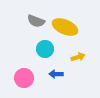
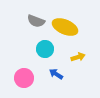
blue arrow: rotated 32 degrees clockwise
